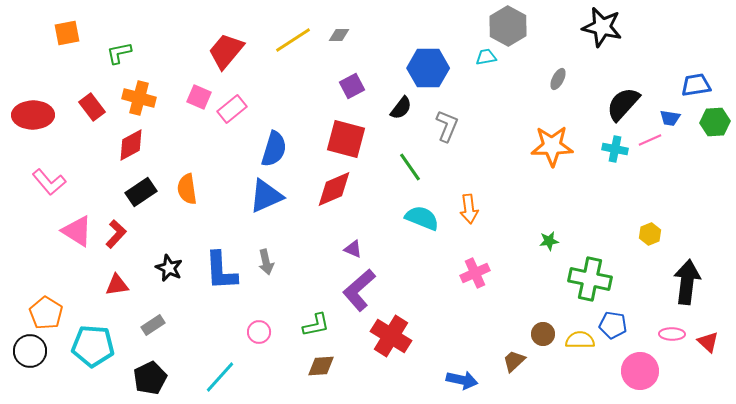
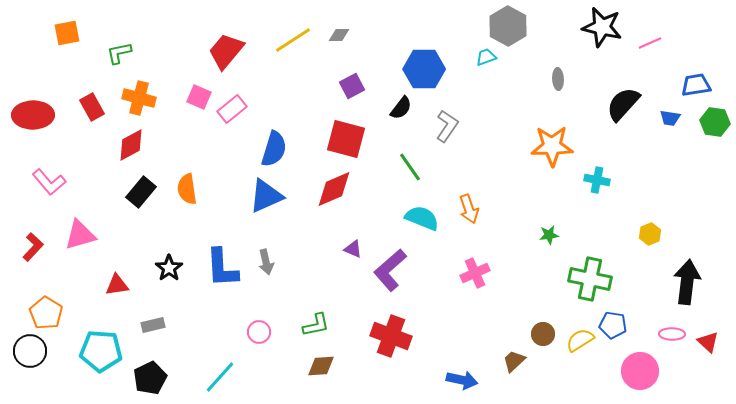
cyan trapezoid at (486, 57): rotated 10 degrees counterclockwise
blue hexagon at (428, 68): moved 4 px left, 1 px down
gray ellipse at (558, 79): rotated 30 degrees counterclockwise
red rectangle at (92, 107): rotated 8 degrees clockwise
green hexagon at (715, 122): rotated 12 degrees clockwise
gray L-shape at (447, 126): rotated 12 degrees clockwise
pink line at (650, 140): moved 97 px up
cyan cross at (615, 149): moved 18 px left, 31 px down
black rectangle at (141, 192): rotated 16 degrees counterclockwise
orange arrow at (469, 209): rotated 12 degrees counterclockwise
pink triangle at (77, 231): moved 3 px right, 4 px down; rotated 48 degrees counterclockwise
red L-shape at (116, 234): moved 83 px left, 13 px down
green star at (549, 241): moved 6 px up
black star at (169, 268): rotated 12 degrees clockwise
blue L-shape at (221, 271): moved 1 px right, 3 px up
purple L-shape at (359, 290): moved 31 px right, 20 px up
gray rectangle at (153, 325): rotated 20 degrees clockwise
red cross at (391, 336): rotated 12 degrees counterclockwise
yellow semicircle at (580, 340): rotated 32 degrees counterclockwise
cyan pentagon at (93, 346): moved 8 px right, 5 px down
